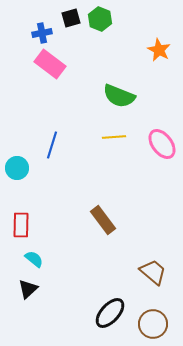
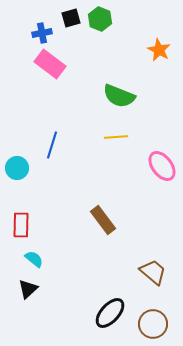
yellow line: moved 2 px right
pink ellipse: moved 22 px down
